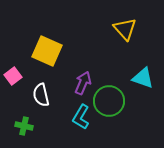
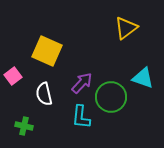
yellow triangle: moved 1 px right, 1 px up; rotated 35 degrees clockwise
purple arrow: moved 1 px left; rotated 20 degrees clockwise
white semicircle: moved 3 px right, 1 px up
green circle: moved 2 px right, 4 px up
cyan L-shape: rotated 25 degrees counterclockwise
